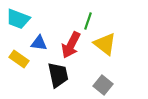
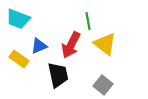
green line: rotated 30 degrees counterclockwise
blue triangle: moved 3 px down; rotated 30 degrees counterclockwise
